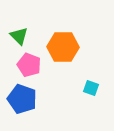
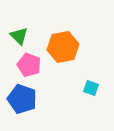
orange hexagon: rotated 12 degrees counterclockwise
